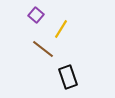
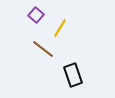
yellow line: moved 1 px left, 1 px up
black rectangle: moved 5 px right, 2 px up
